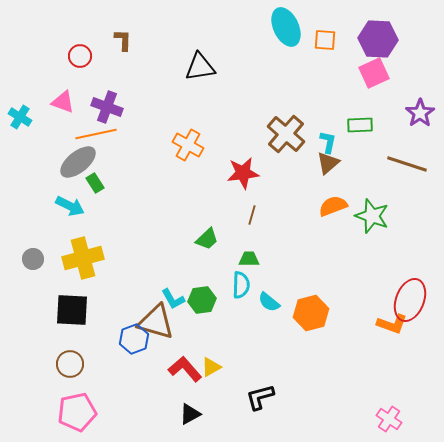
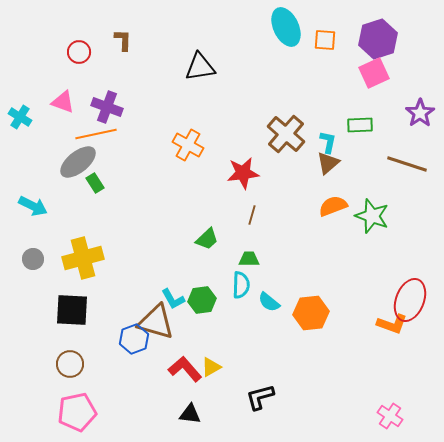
purple hexagon at (378, 39): rotated 21 degrees counterclockwise
red circle at (80, 56): moved 1 px left, 4 px up
cyan arrow at (70, 206): moved 37 px left
orange hexagon at (311, 313): rotated 8 degrees clockwise
black triangle at (190, 414): rotated 35 degrees clockwise
pink cross at (389, 419): moved 1 px right, 3 px up
